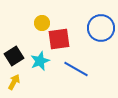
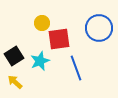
blue circle: moved 2 px left
blue line: moved 1 px up; rotated 40 degrees clockwise
yellow arrow: moved 1 px right; rotated 77 degrees counterclockwise
